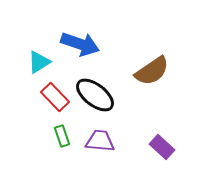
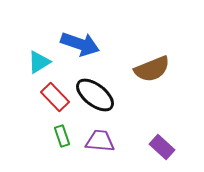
brown semicircle: moved 2 px up; rotated 12 degrees clockwise
